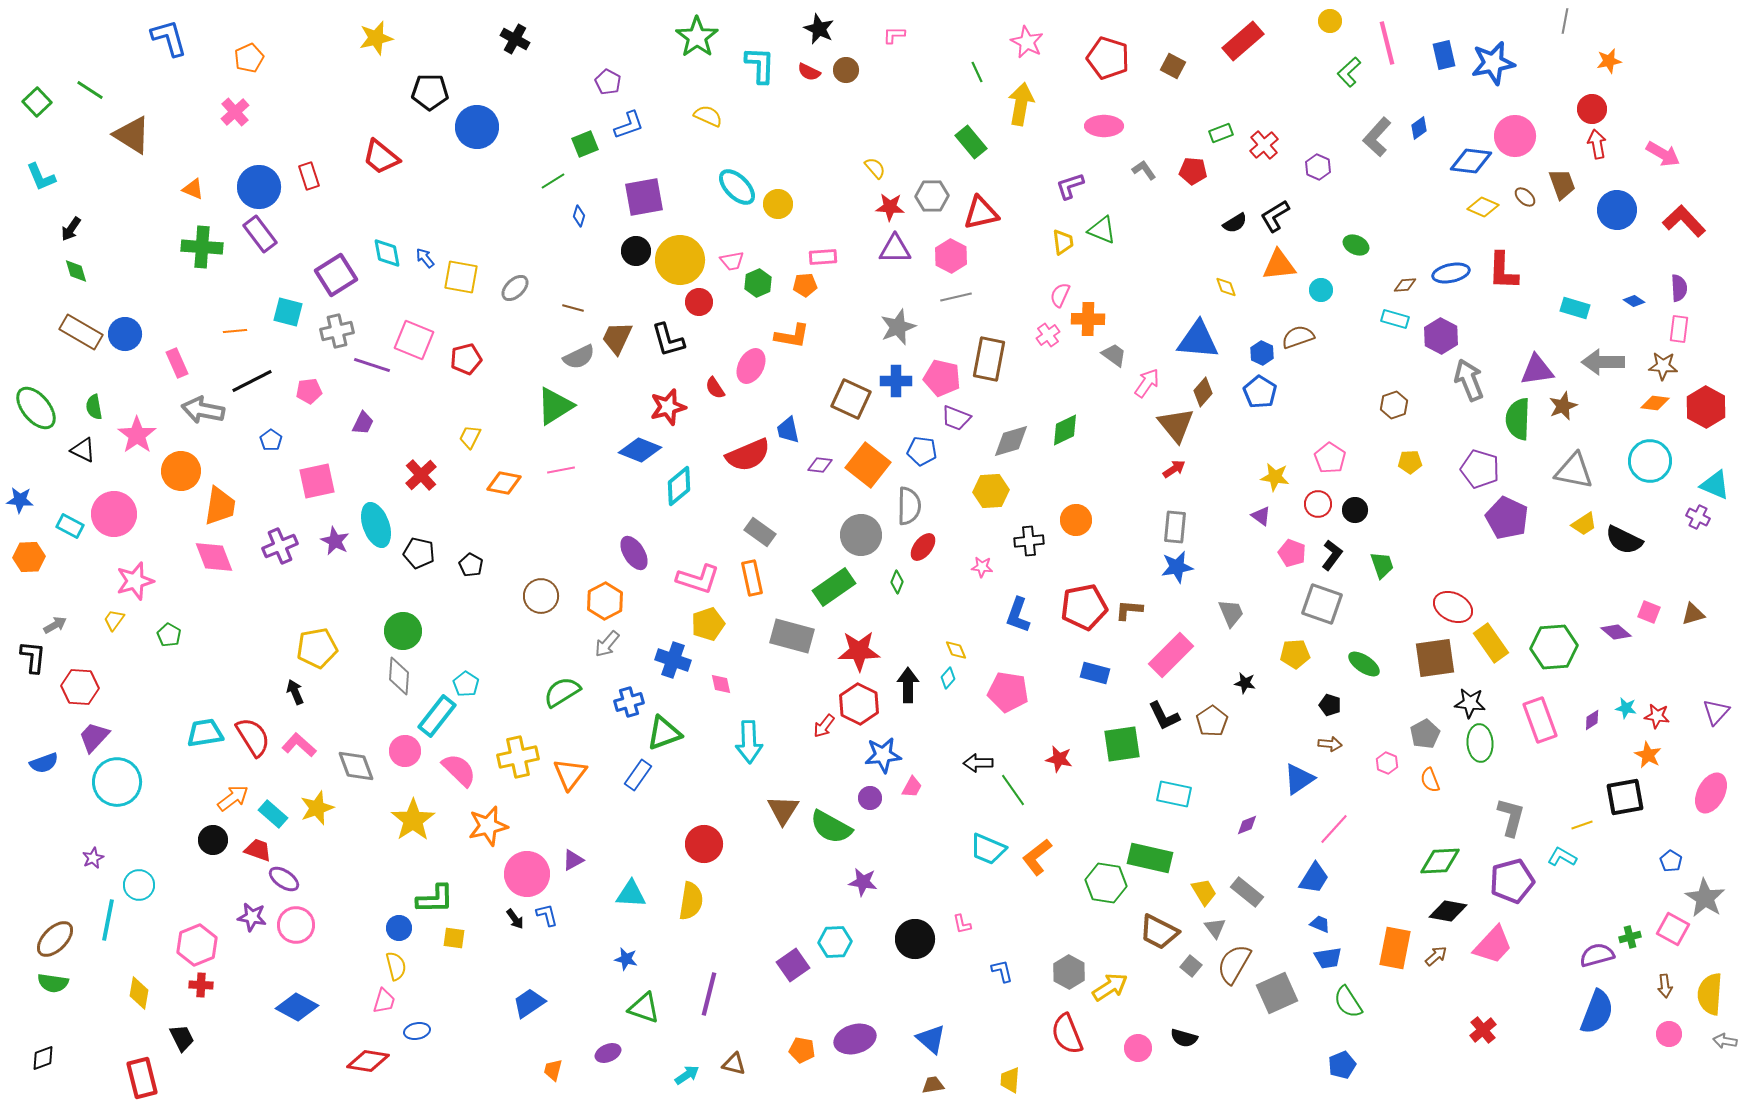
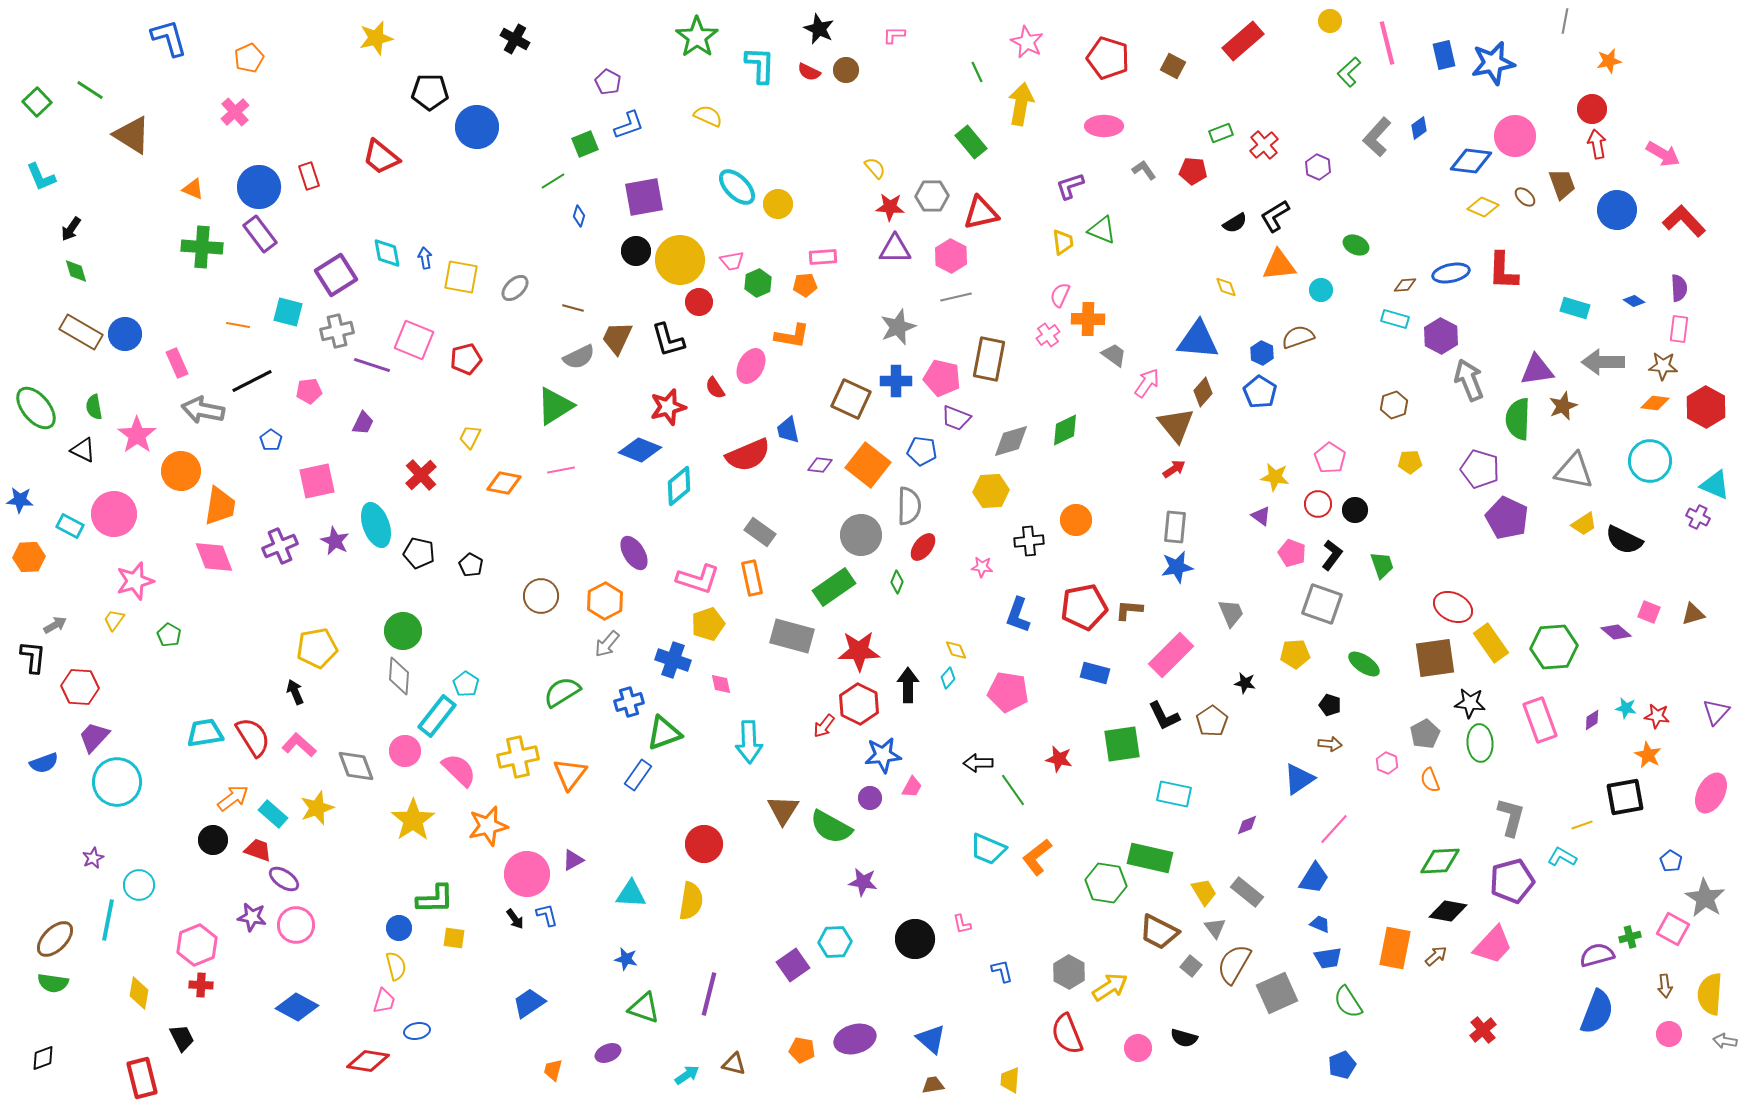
blue arrow at (425, 258): rotated 30 degrees clockwise
orange line at (235, 331): moved 3 px right, 6 px up; rotated 15 degrees clockwise
